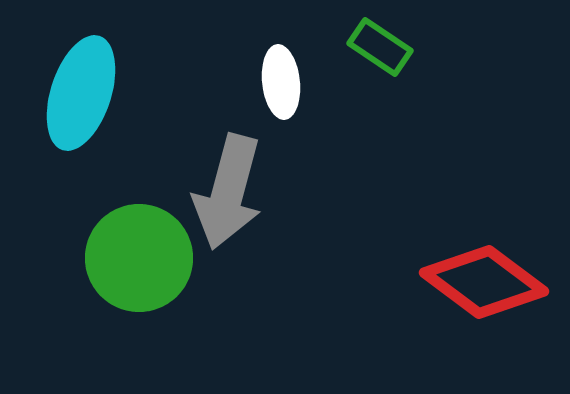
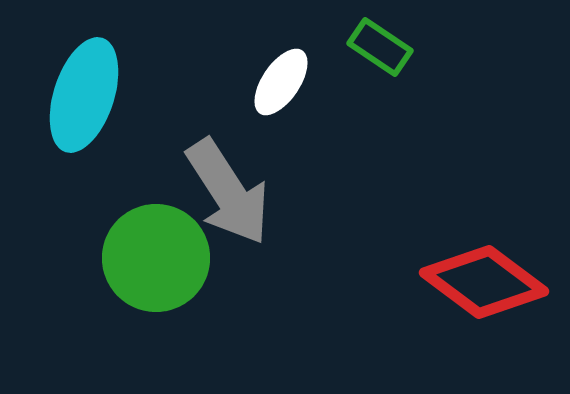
white ellipse: rotated 40 degrees clockwise
cyan ellipse: moved 3 px right, 2 px down
gray arrow: rotated 48 degrees counterclockwise
green circle: moved 17 px right
